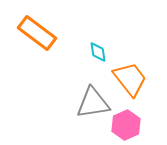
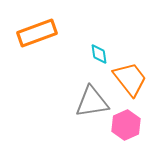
orange rectangle: rotated 57 degrees counterclockwise
cyan diamond: moved 1 px right, 2 px down
gray triangle: moved 1 px left, 1 px up
